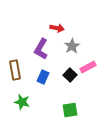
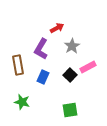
red arrow: rotated 40 degrees counterclockwise
brown rectangle: moved 3 px right, 5 px up
